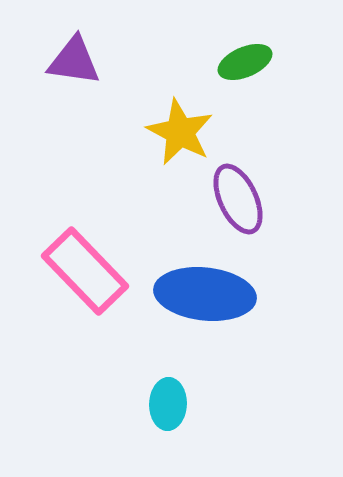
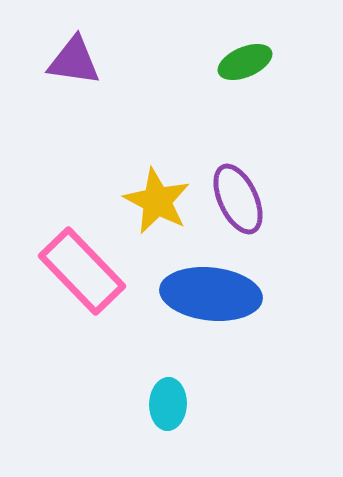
yellow star: moved 23 px left, 69 px down
pink rectangle: moved 3 px left
blue ellipse: moved 6 px right
